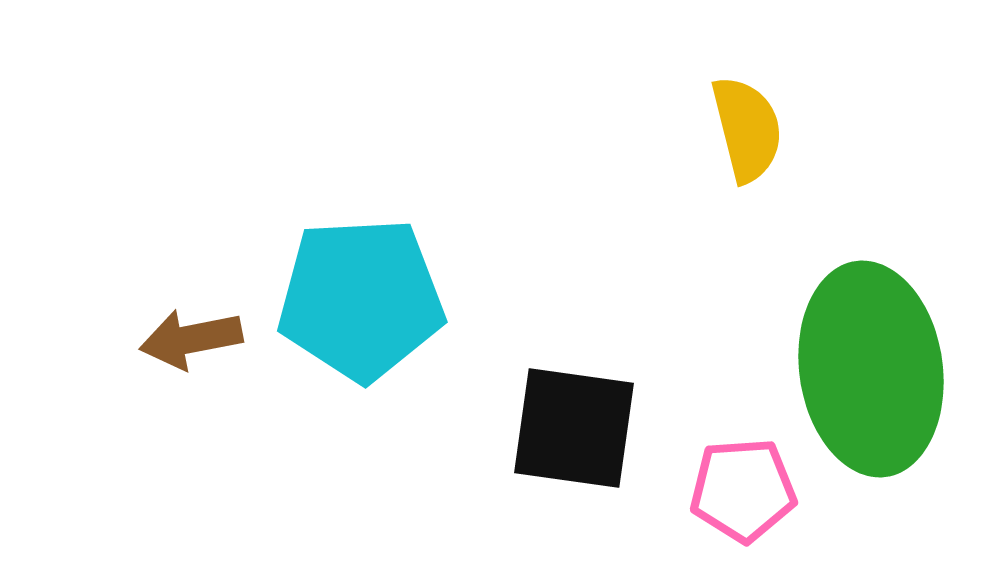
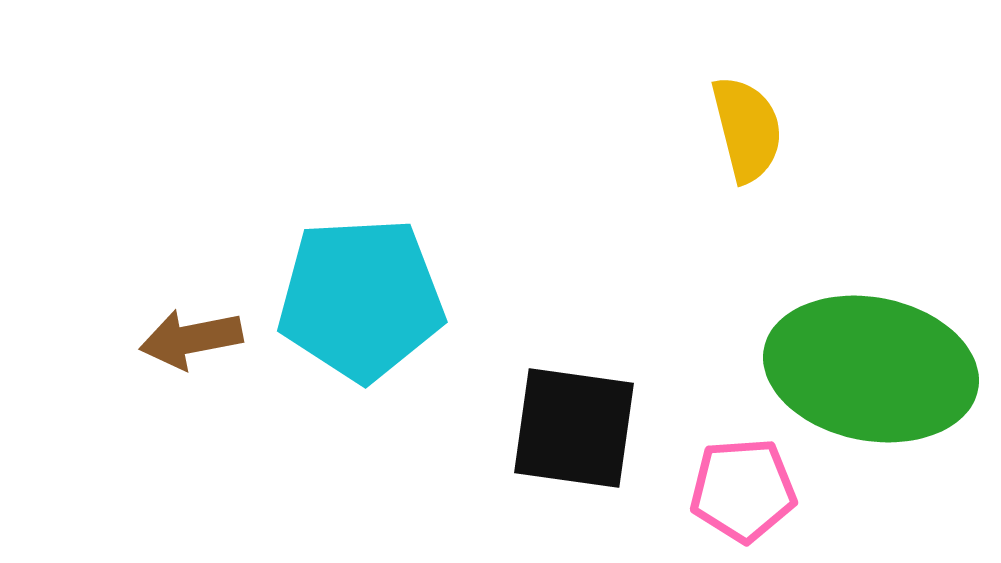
green ellipse: rotated 71 degrees counterclockwise
